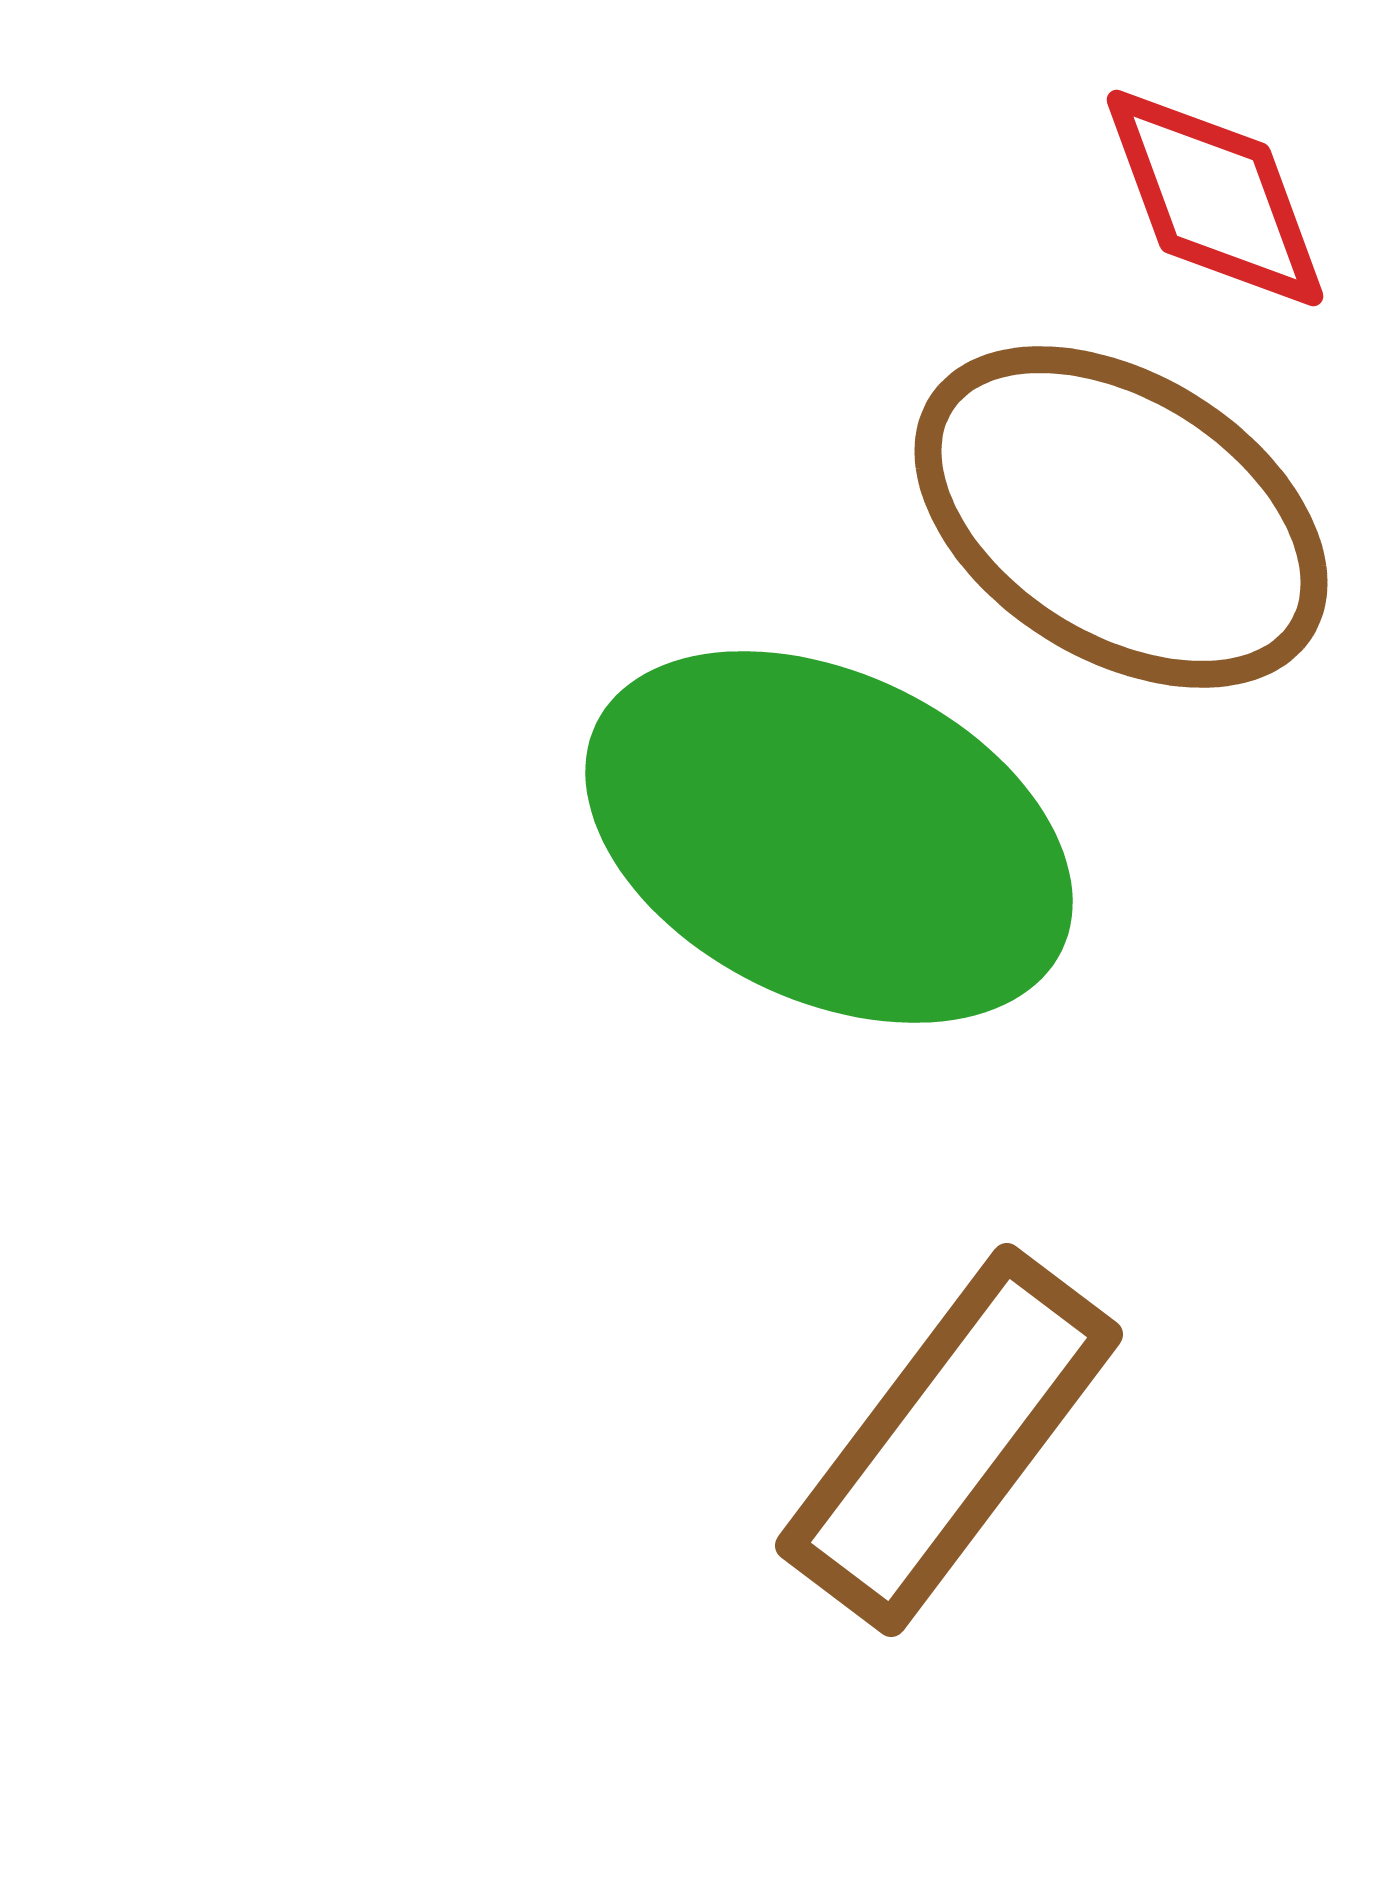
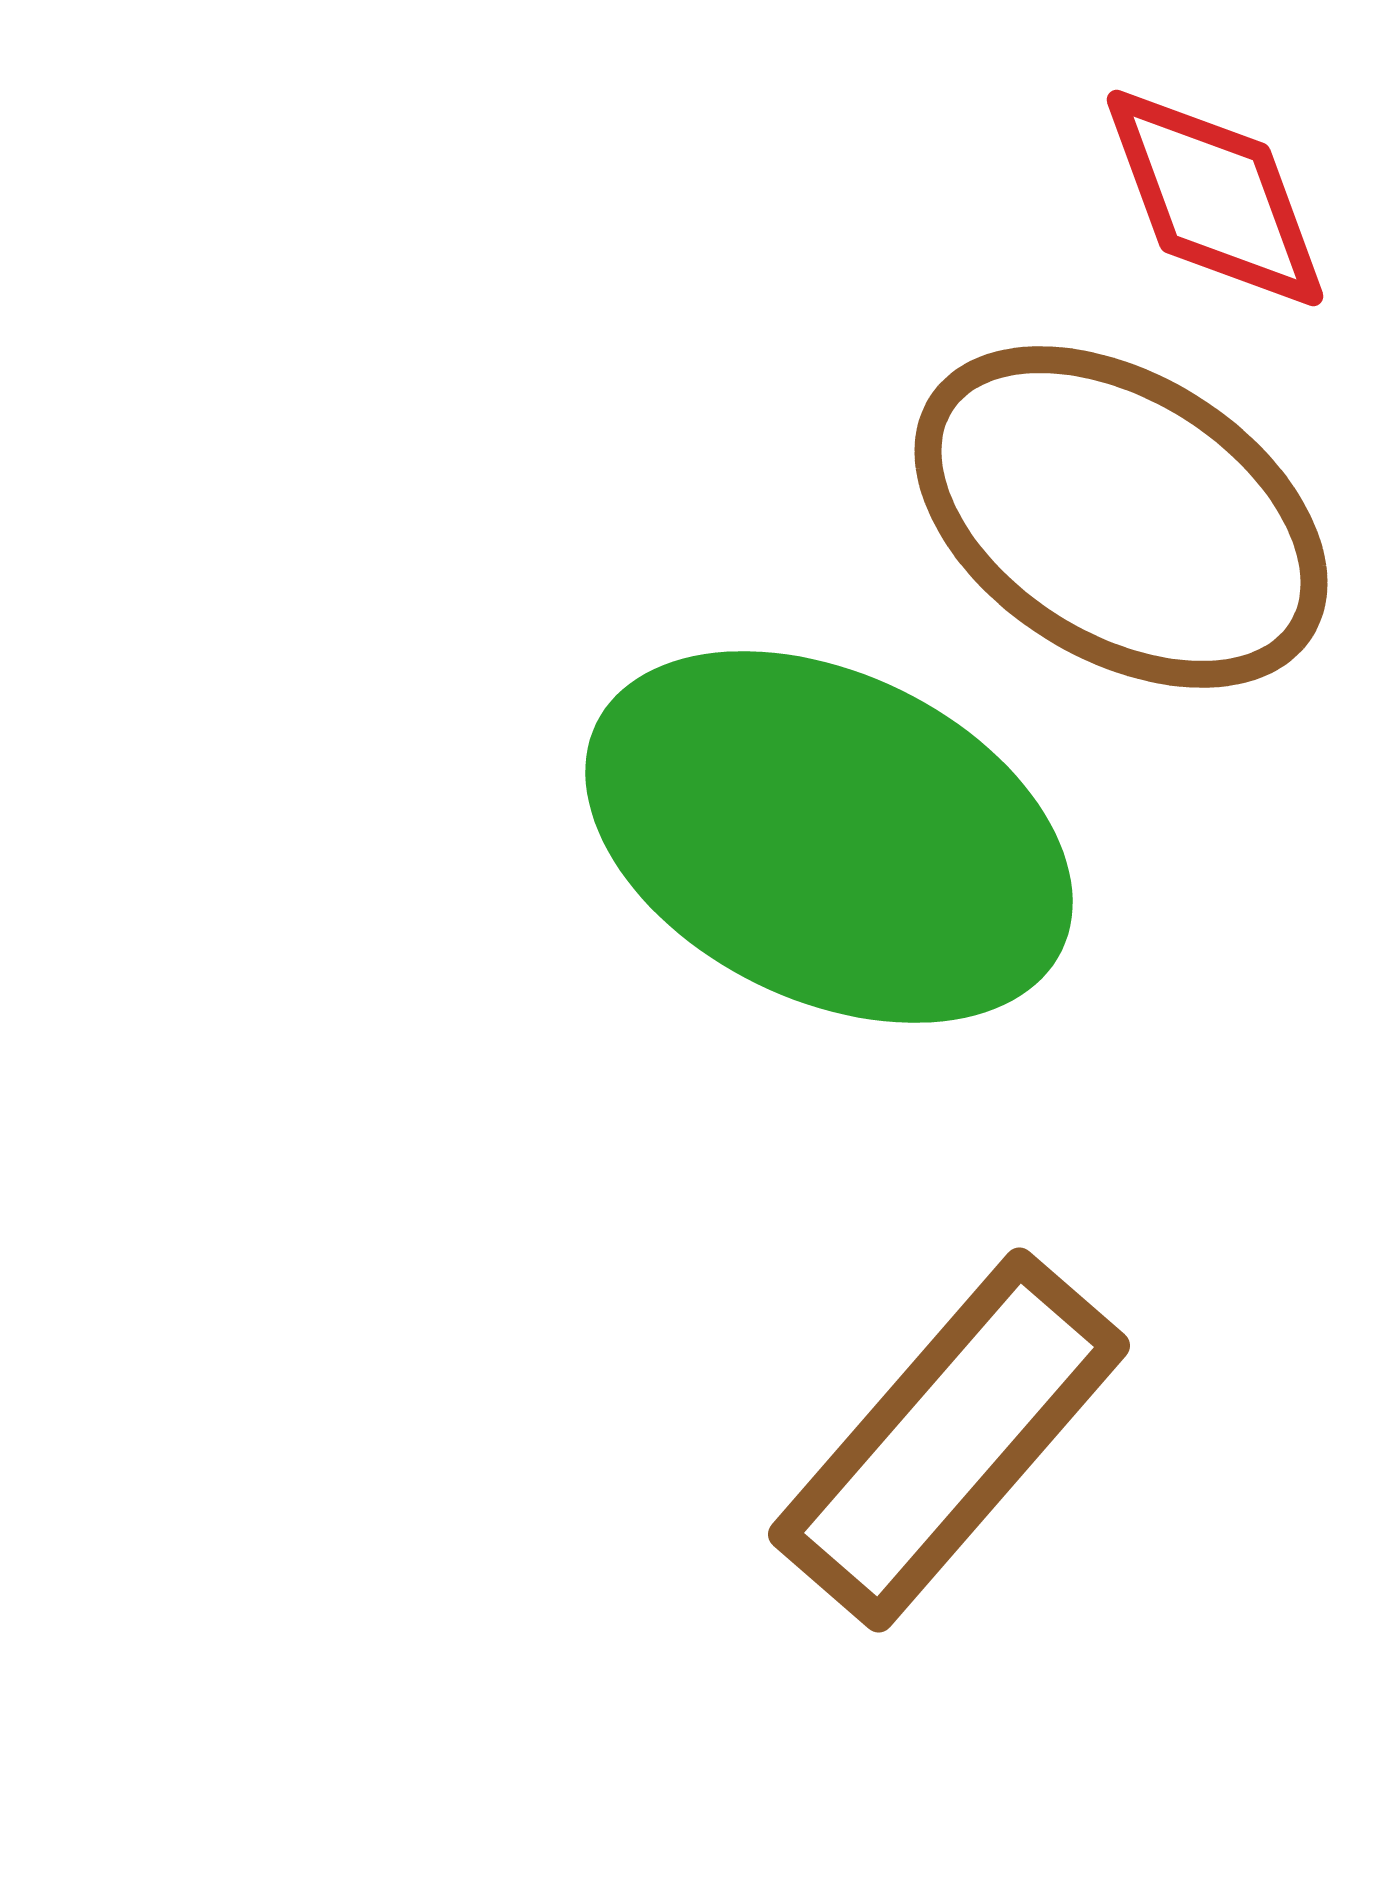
brown rectangle: rotated 4 degrees clockwise
